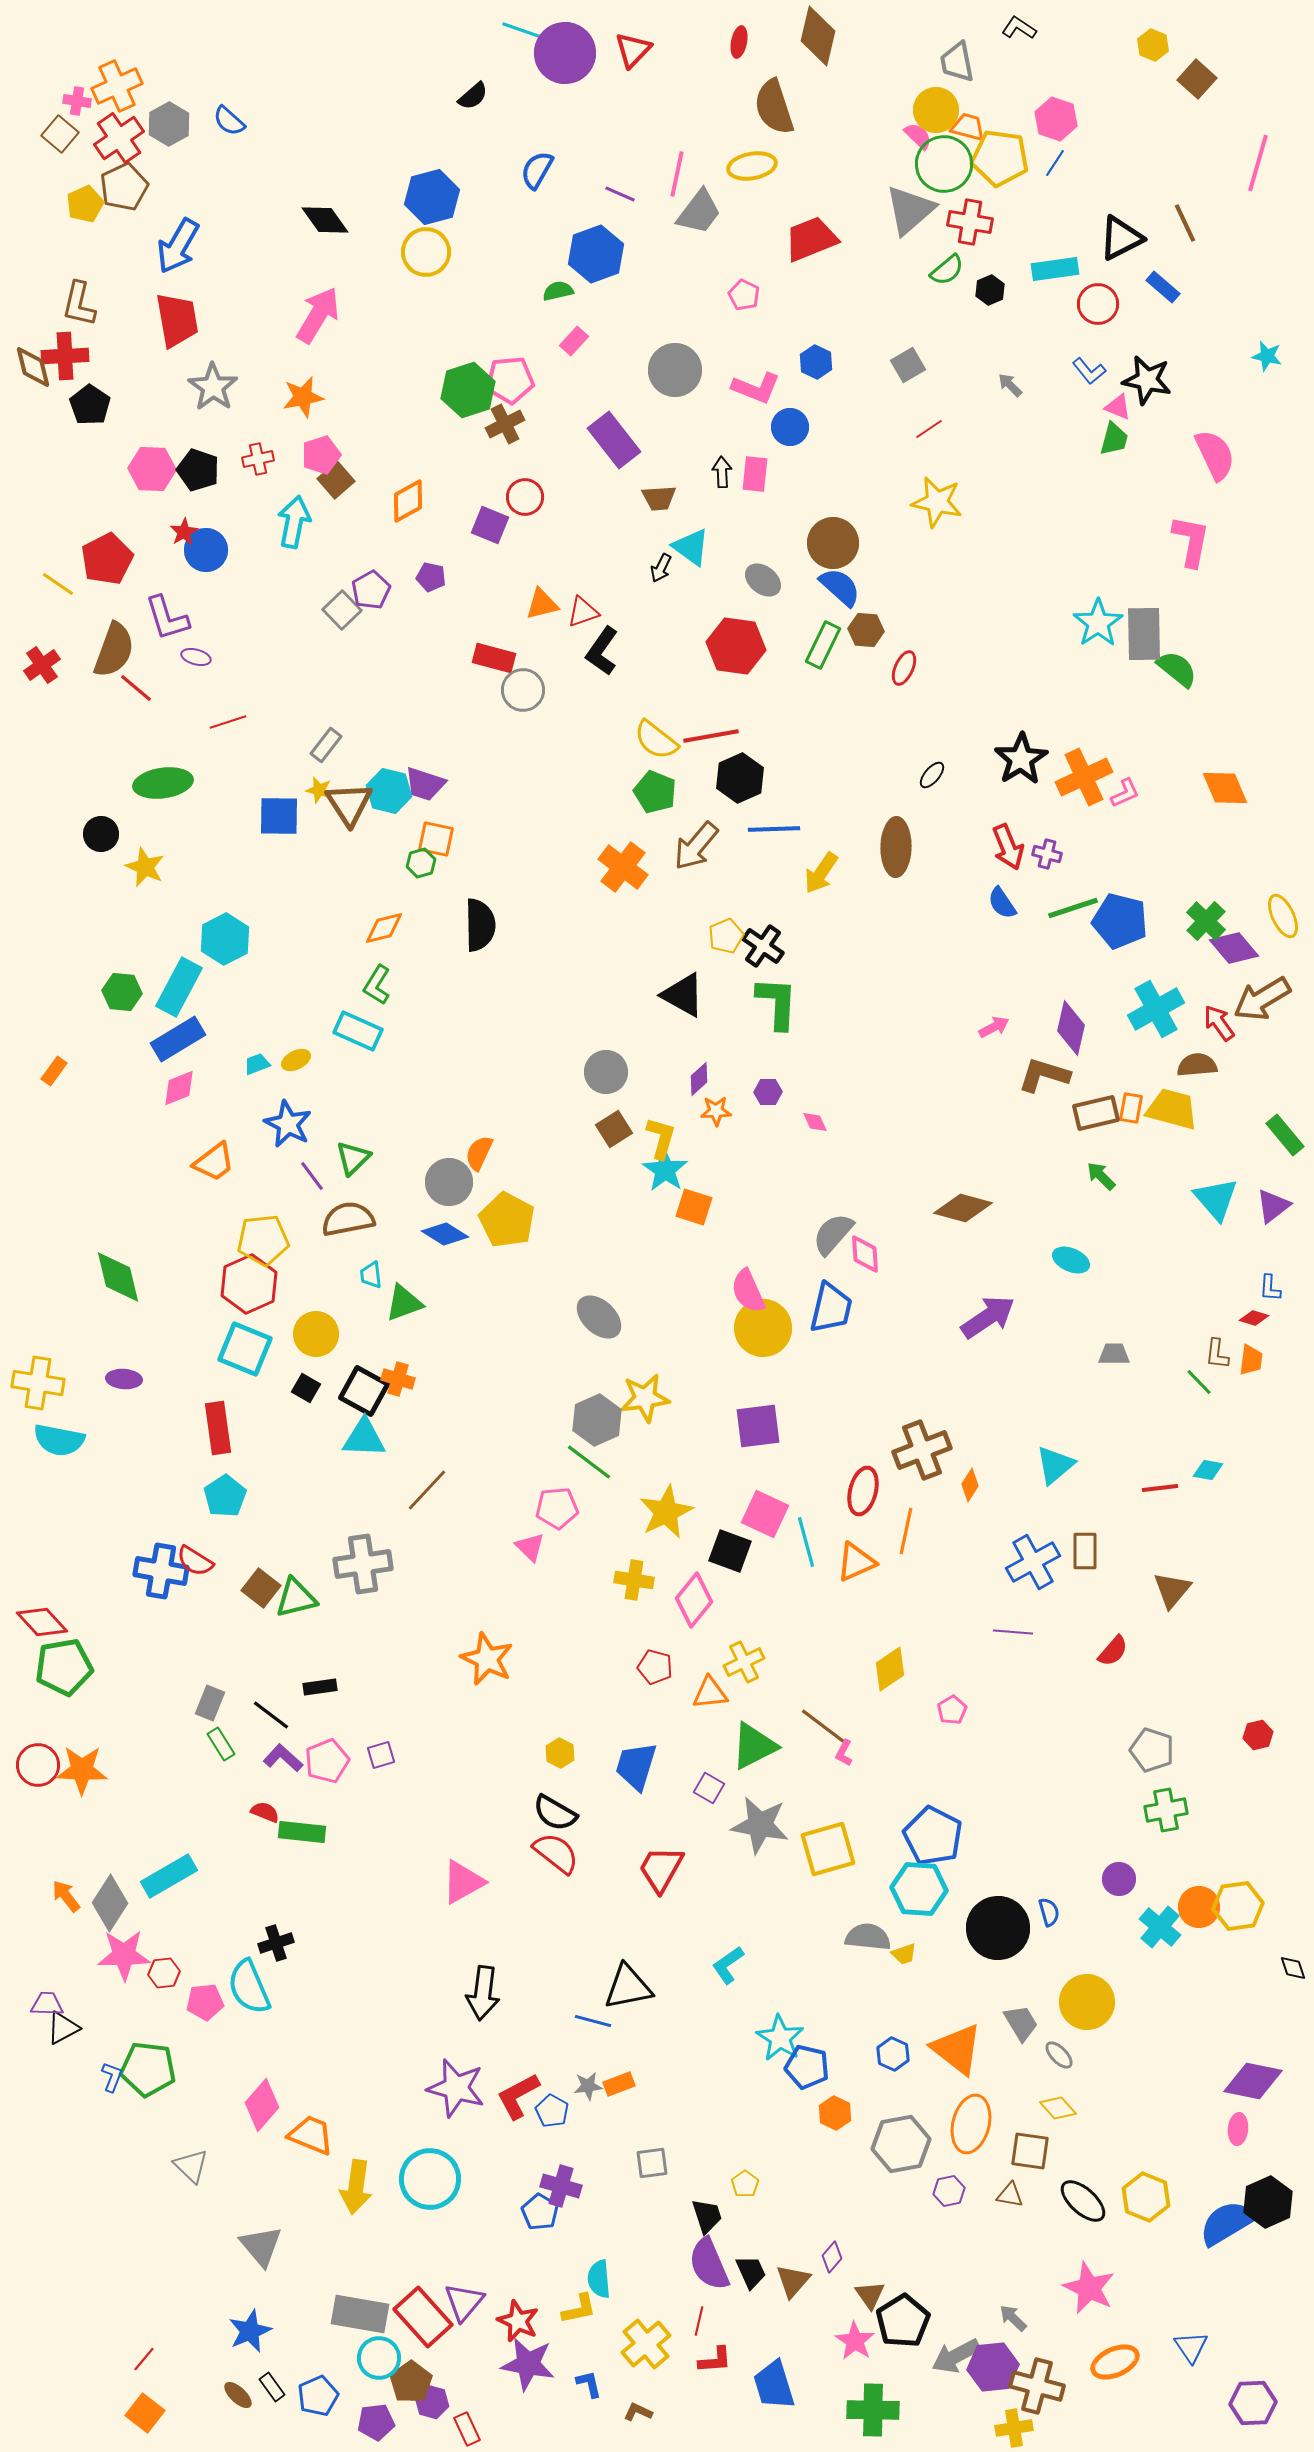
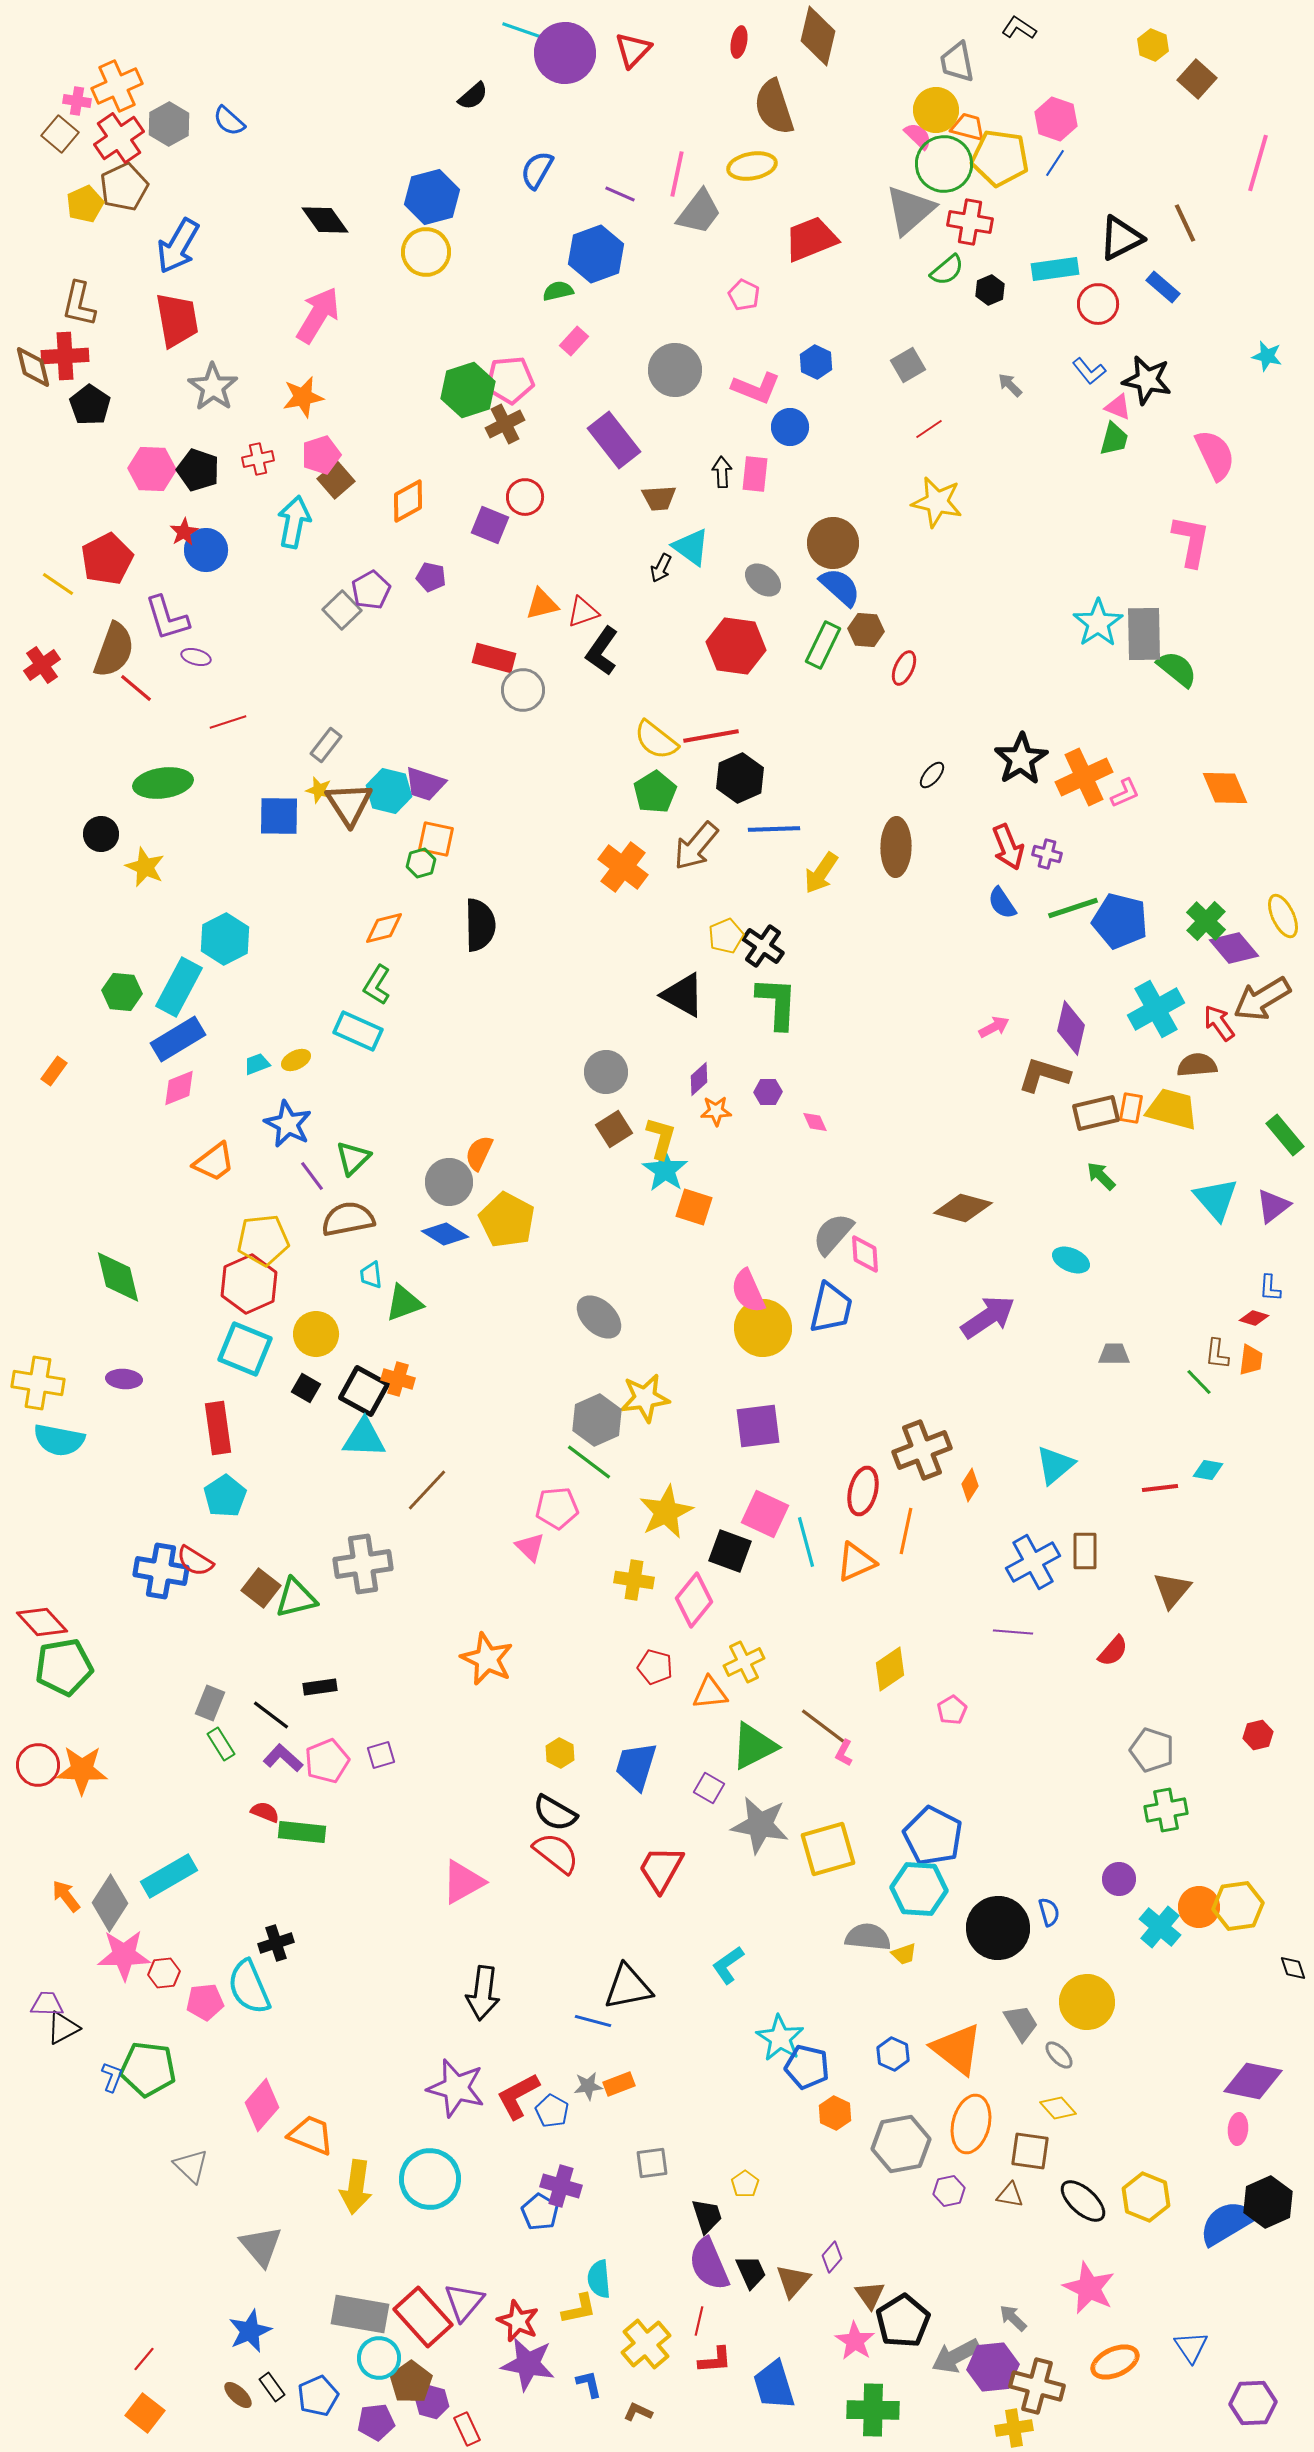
green pentagon at (655, 792): rotated 18 degrees clockwise
